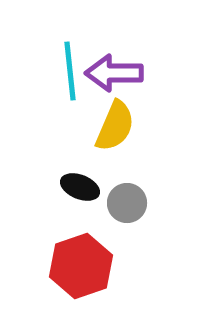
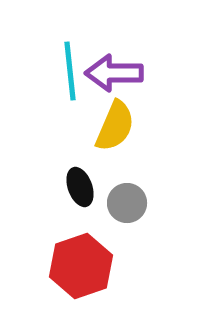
black ellipse: rotated 48 degrees clockwise
